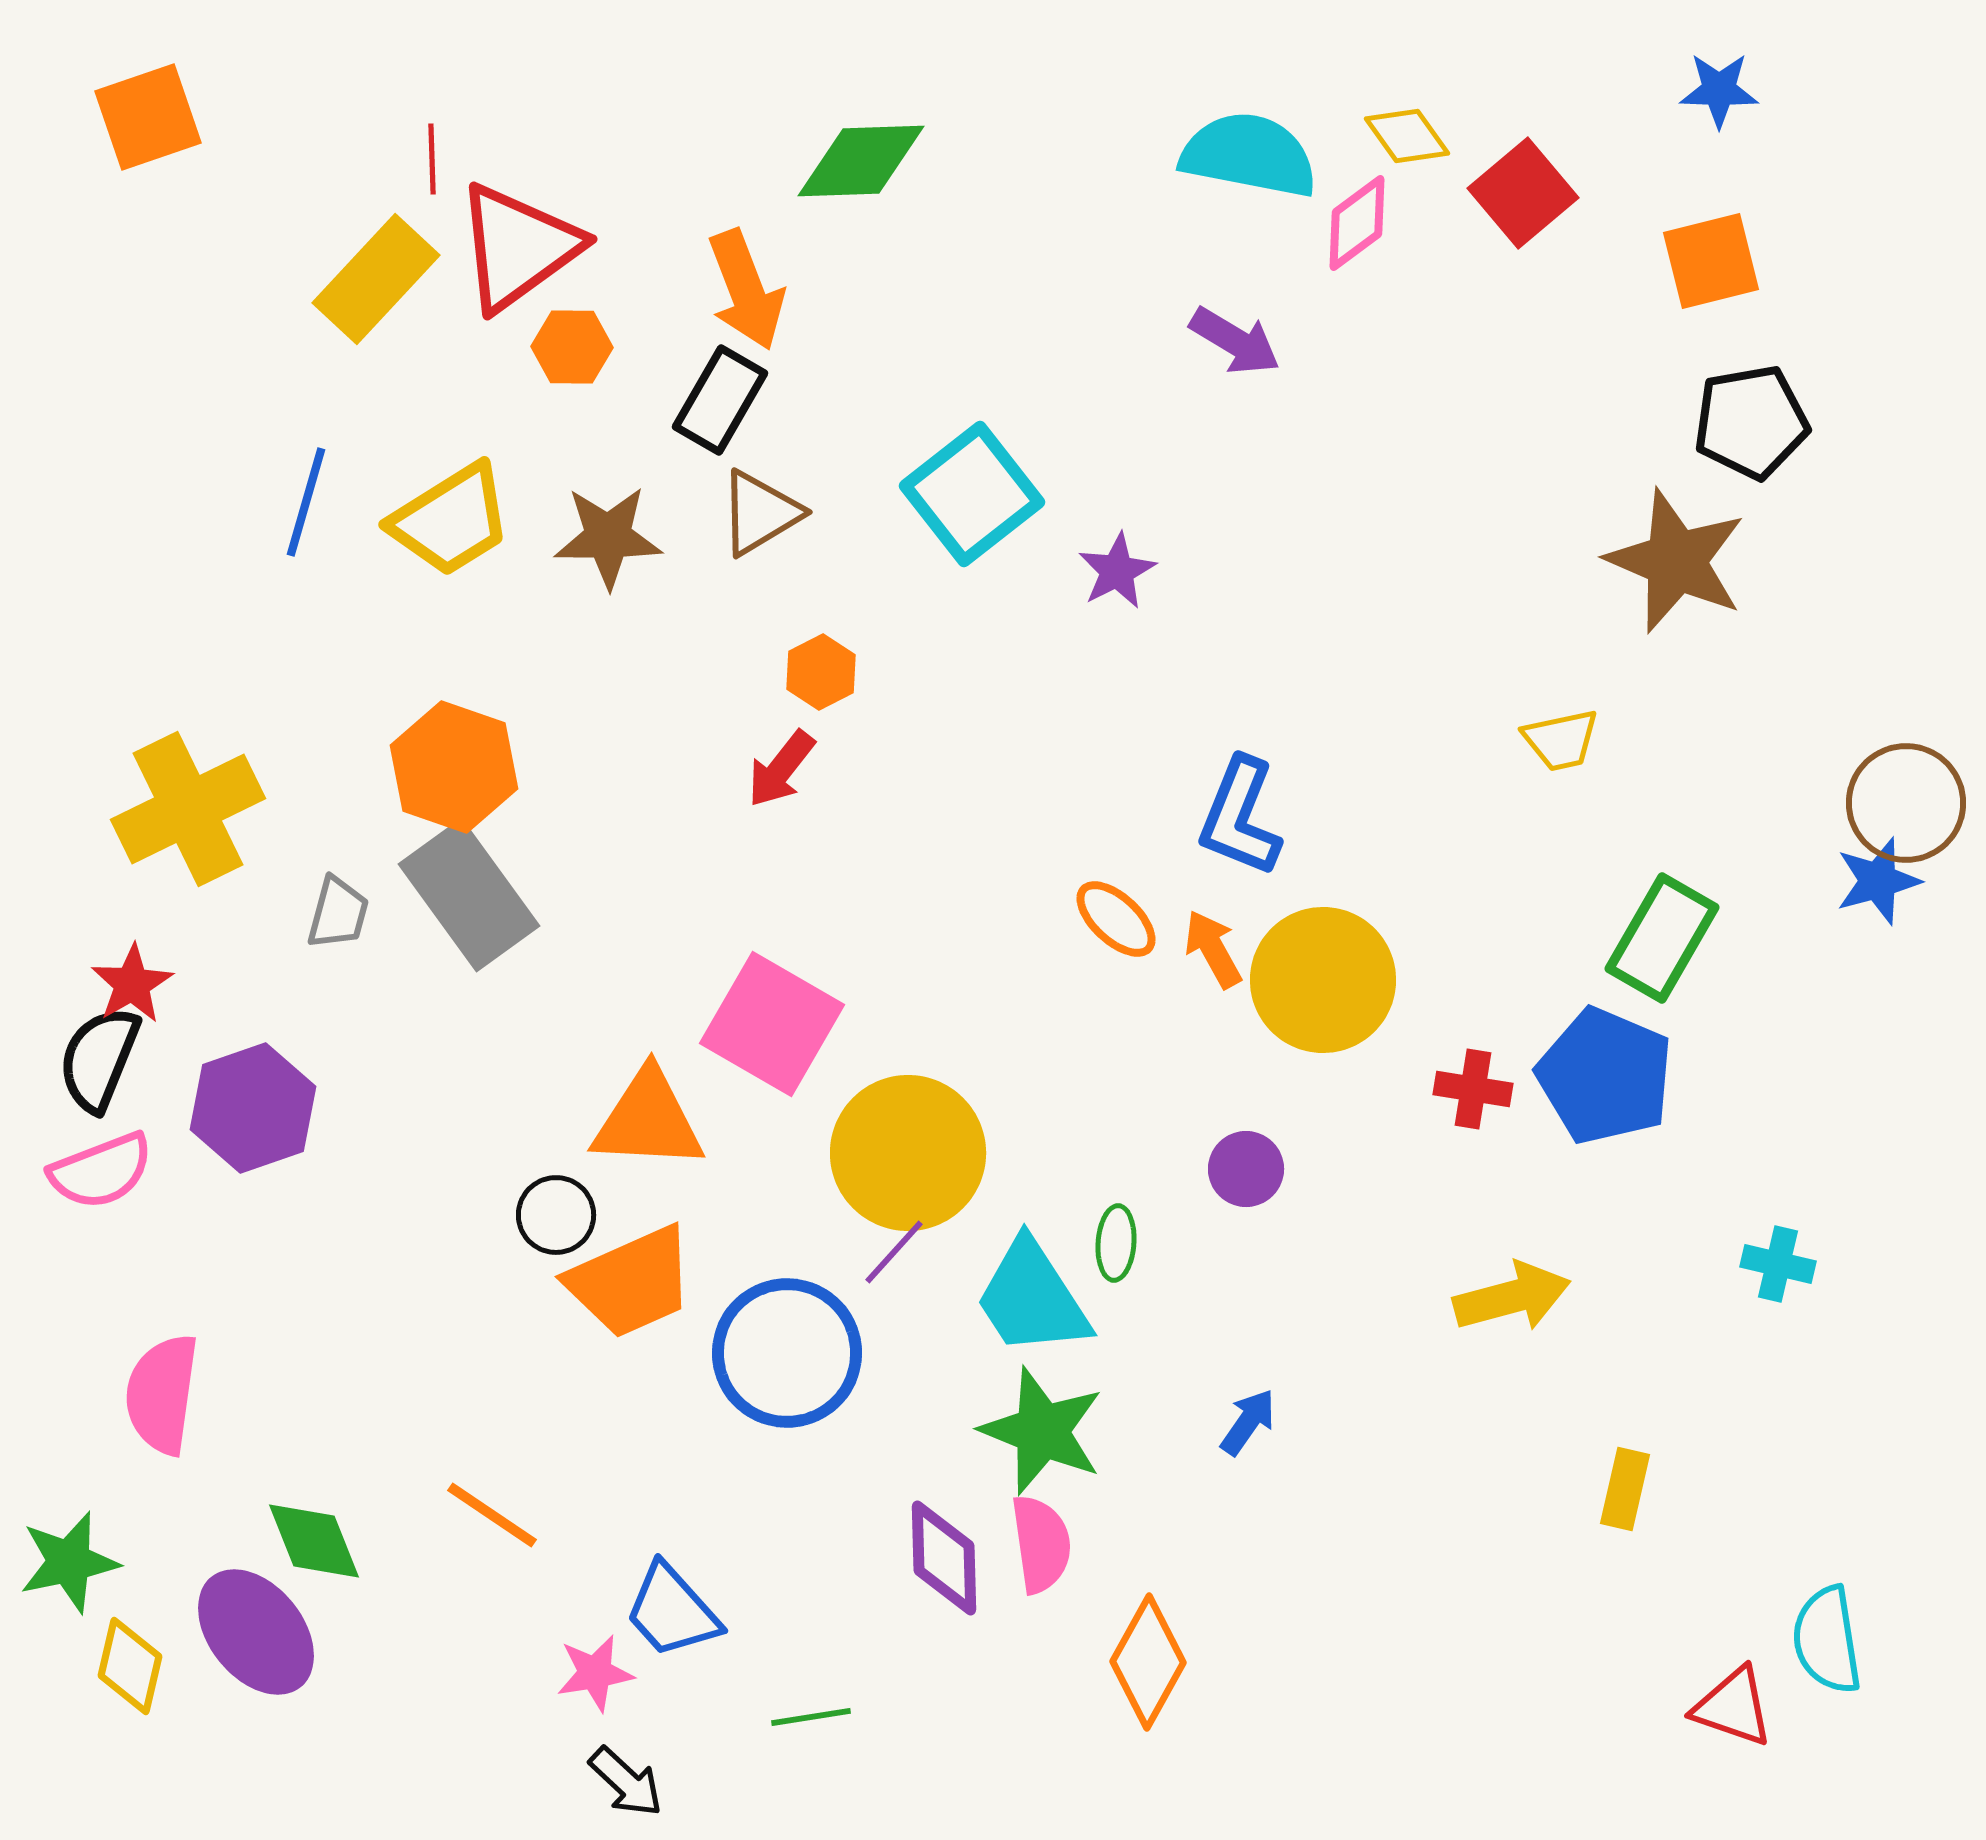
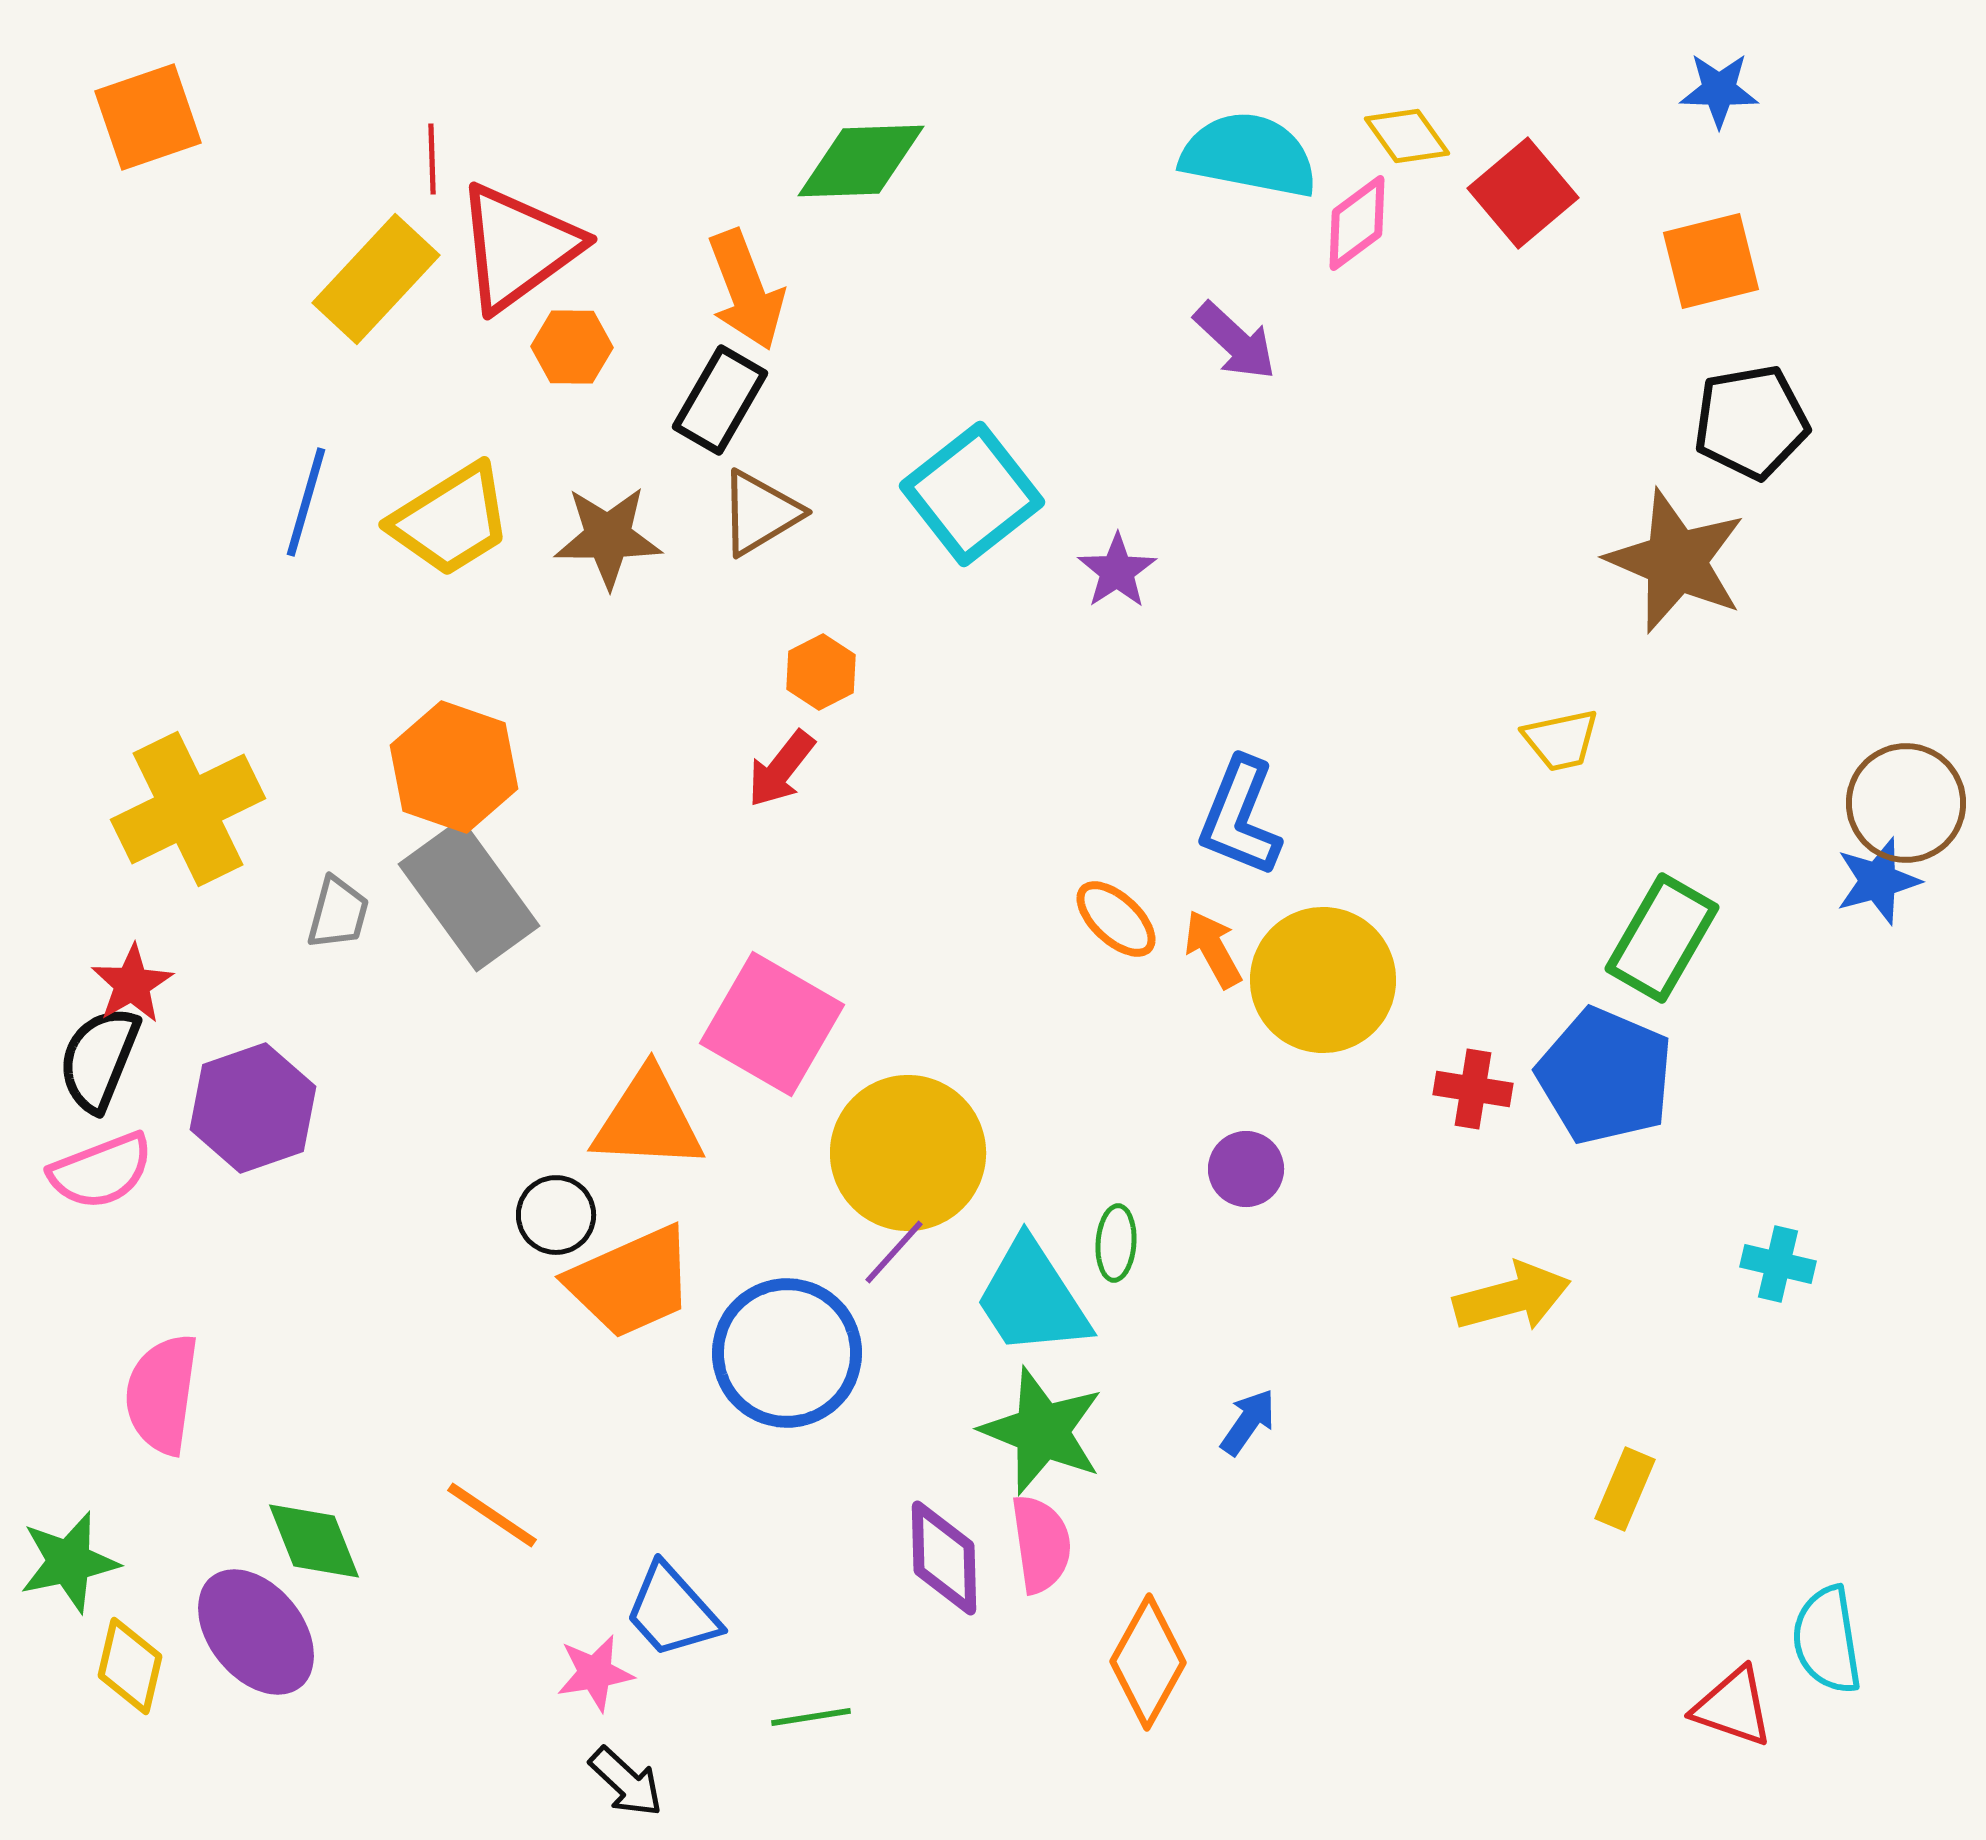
purple arrow at (1235, 341): rotated 12 degrees clockwise
purple star at (1117, 571): rotated 6 degrees counterclockwise
yellow rectangle at (1625, 1489): rotated 10 degrees clockwise
